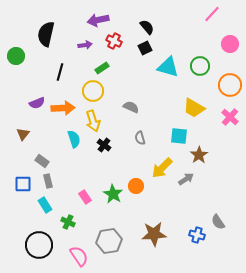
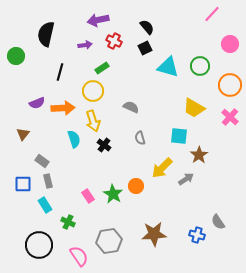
pink rectangle at (85, 197): moved 3 px right, 1 px up
